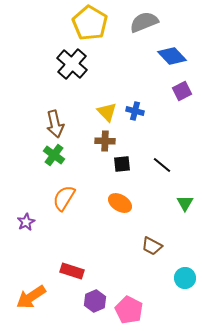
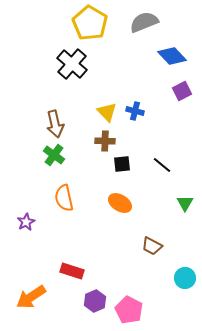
orange semicircle: rotated 44 degrees counterclockwise
